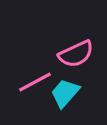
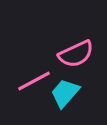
pink line: moved 1 px left, 1 px up
